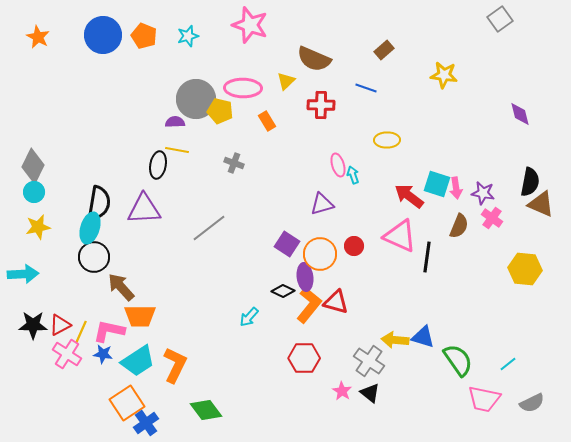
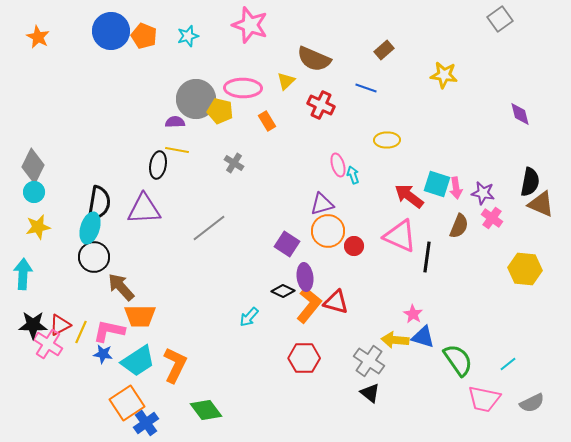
blue circle at (103, 35): moved 8 px right, 4 px up
red cross at (321, 105): rotated 24 degrees clockwise
gray cross at (234, 163): rotated 12 degrees clockwise
orange circle at (320, 254): moved 8 px right, 23 px up
cyan arrow at (23, 274): rotated 84 degrees counterclockwise
pink cross at (67, 354): moved 19 px left, 10 px up
pink star at (342, 391): moved 71 px right, 77 px up
